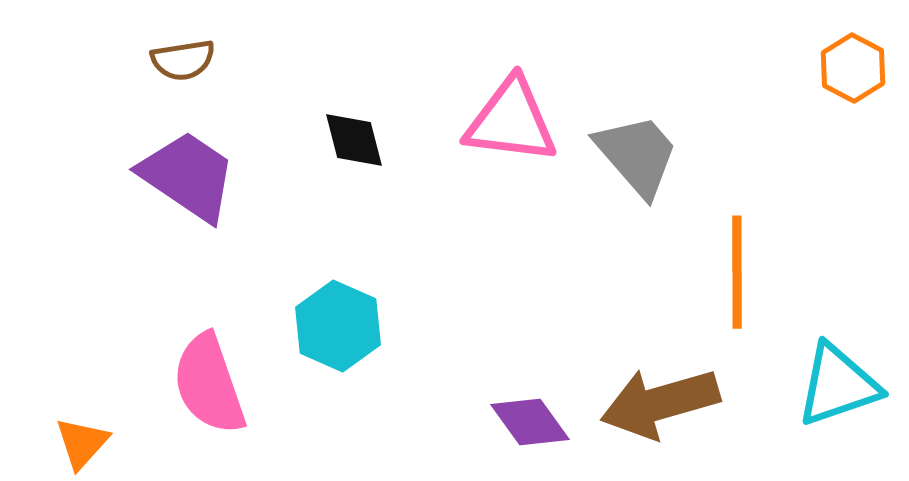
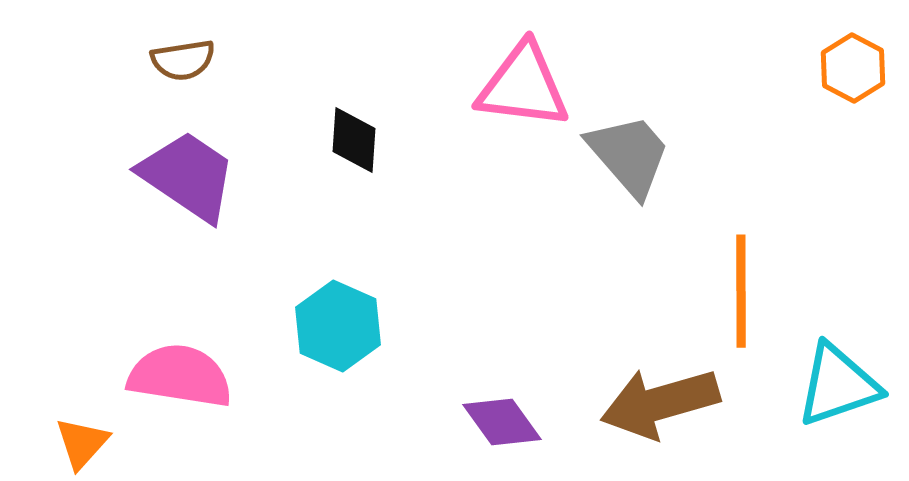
pink triangle: moved 12 px right, 35 px up
black diamond: rotated 18 degrees clockwise
gray trapezoid: moved 8 px left
orange line: moved 4 px right, 19 px down
pink semicircle: moved 29 px left, 8 px up; rotated 118 degrees clockwise
purple diamond: moved 28 px left
